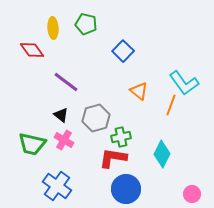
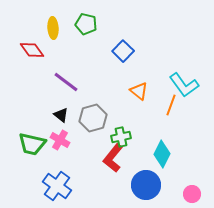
cyan L-shape: moved 2 px down
gray hexagon: moved 3 px left
pink cross: moved 4 px left
red L-shape: rotated 60 degrees counterclockwise
blue circle: moved 20 px right, 4 px up
